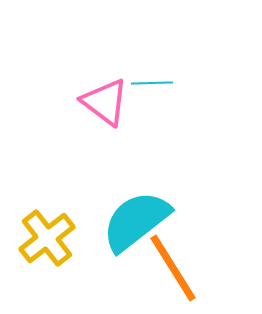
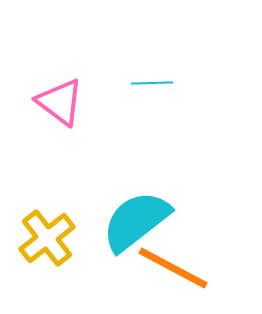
pink triangle: moved 45 px left
orange line: rotated 30 degrees counterclockwise
